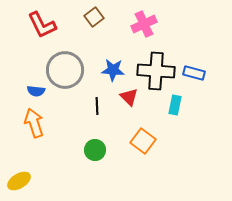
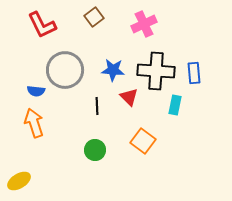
blue rectangle: rotated 70 degrees clockwise
